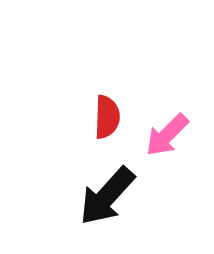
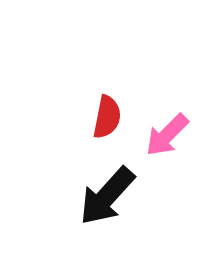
red semicircle: rotated 9 degrees clockwise
